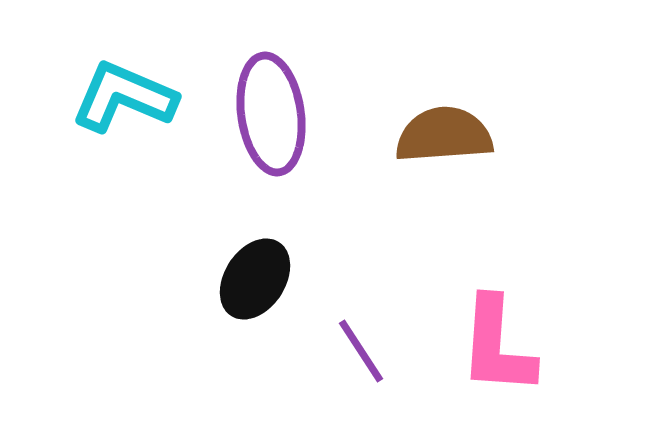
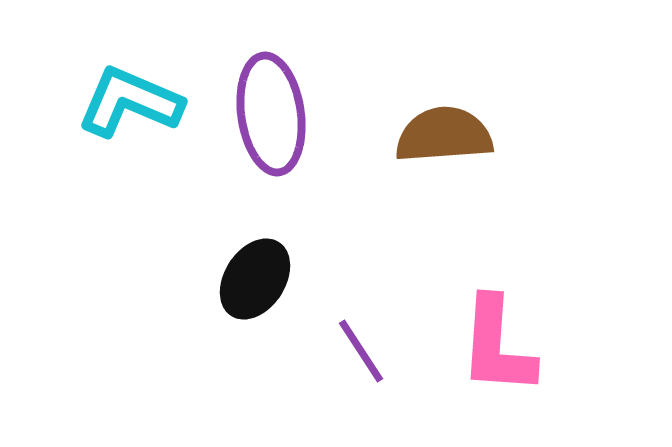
cyan L-shape: moved 6 px right, 5 px down
